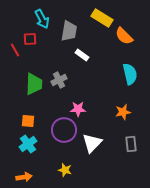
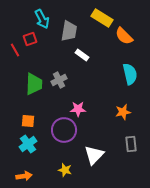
red square: rotated 16 degrees counterclockwise
white triangle: moved 2 px right, 12 px down
orange arrow: moved 1 px up
